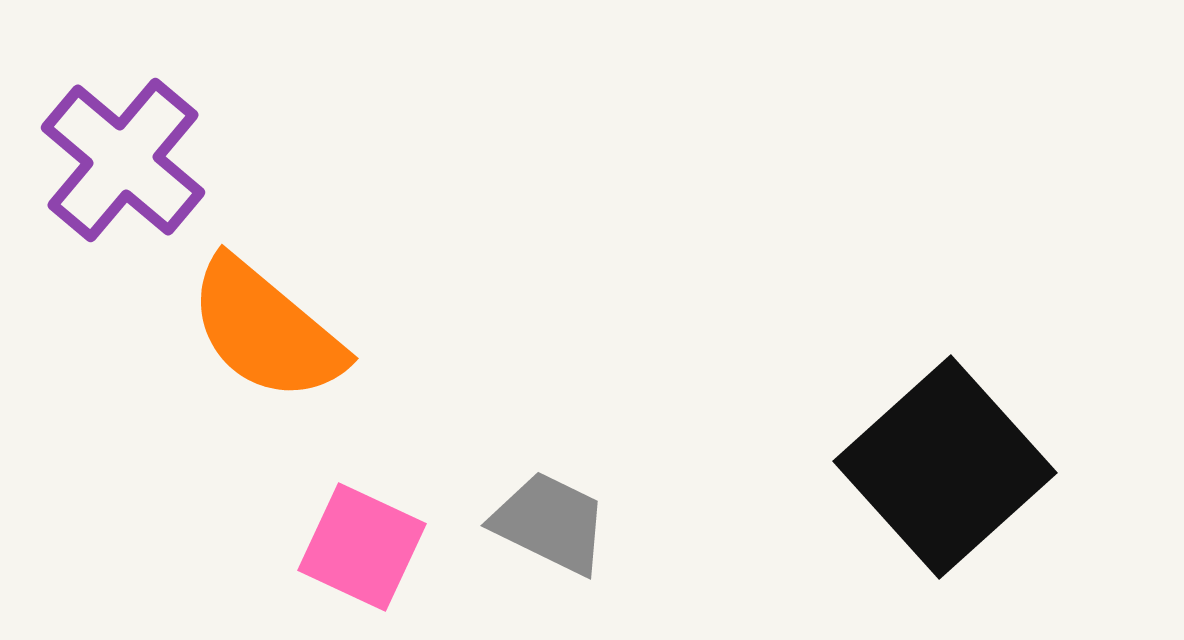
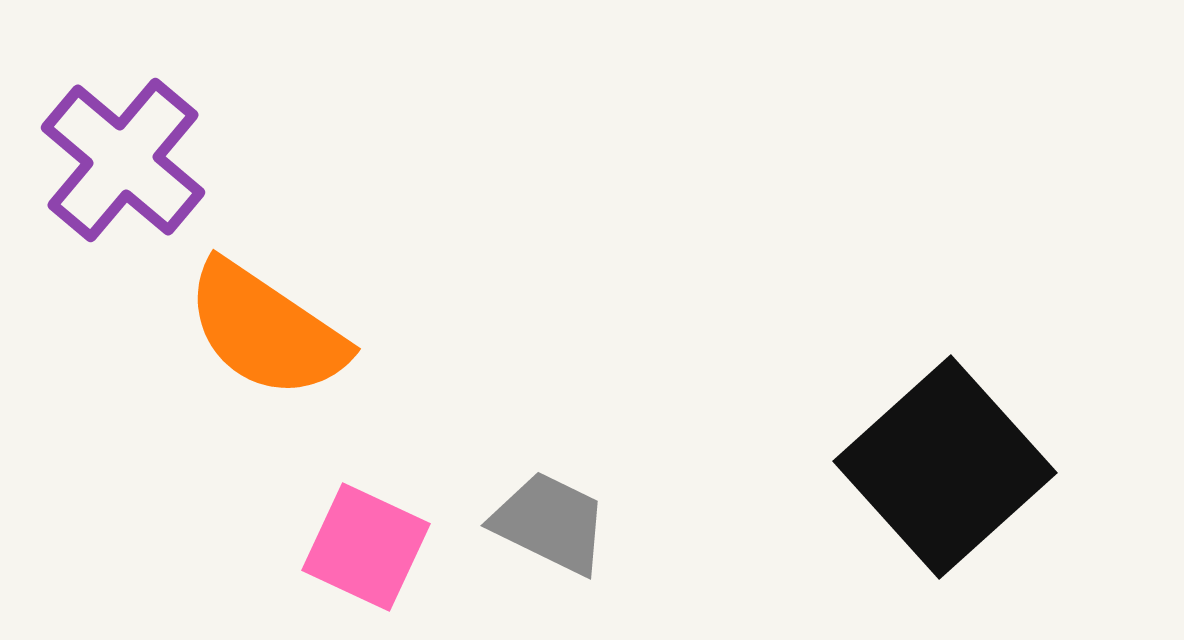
orange semicircle: rotated 6 degrees counterclockwise
pink square: moved 4 px right
